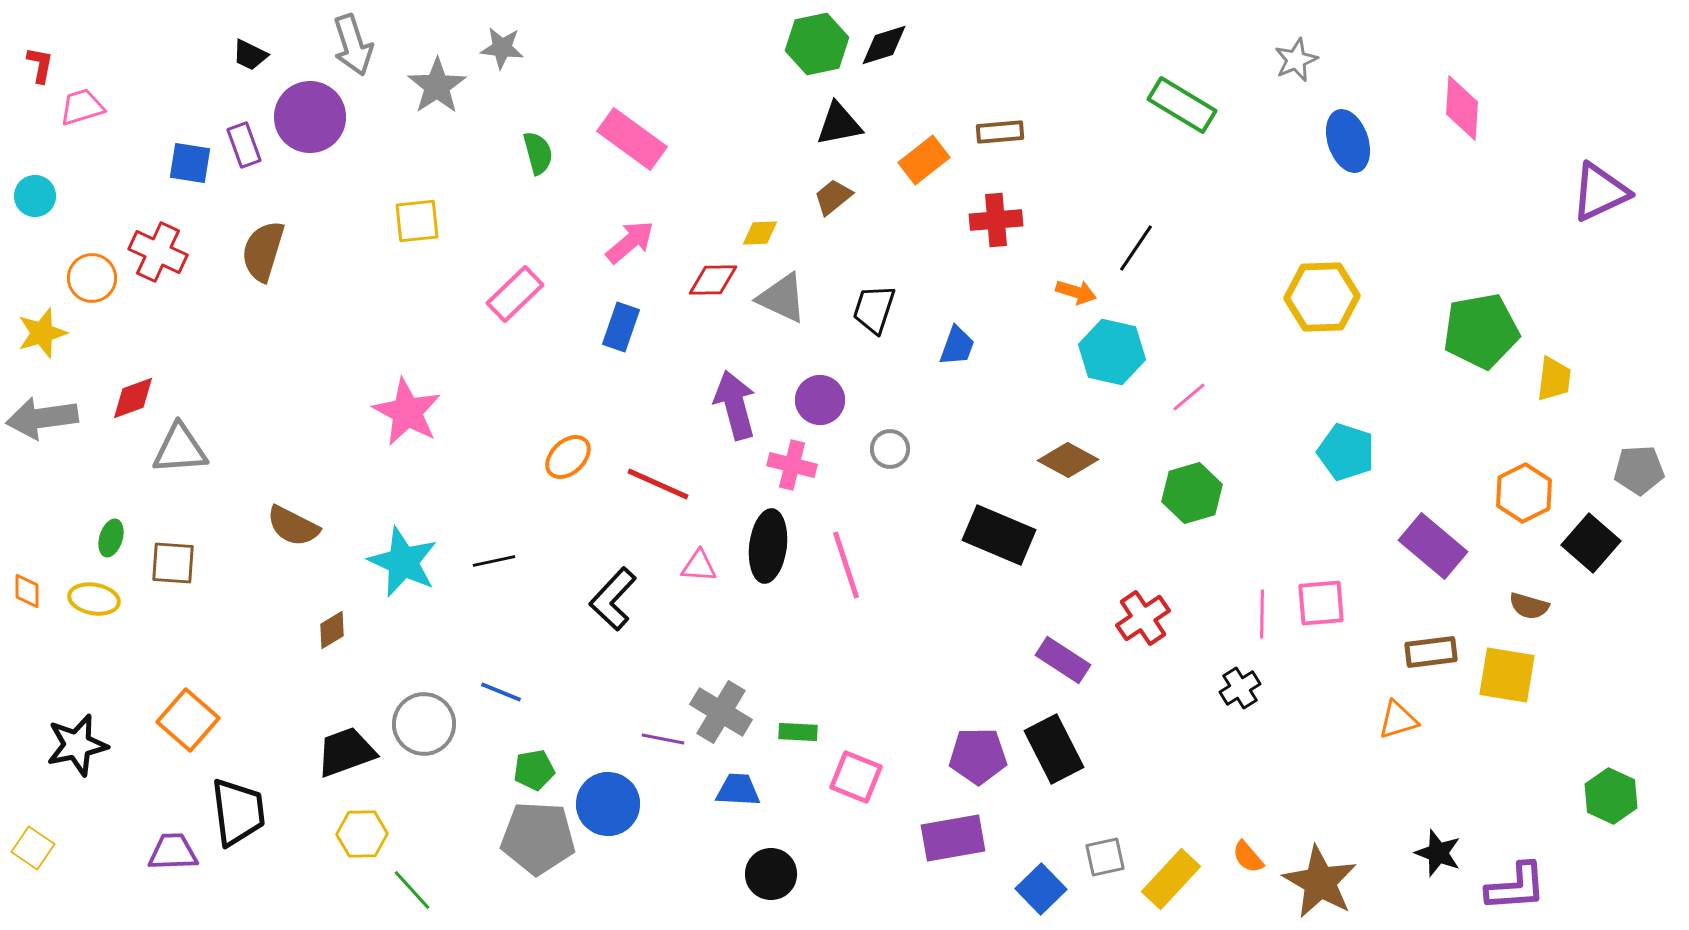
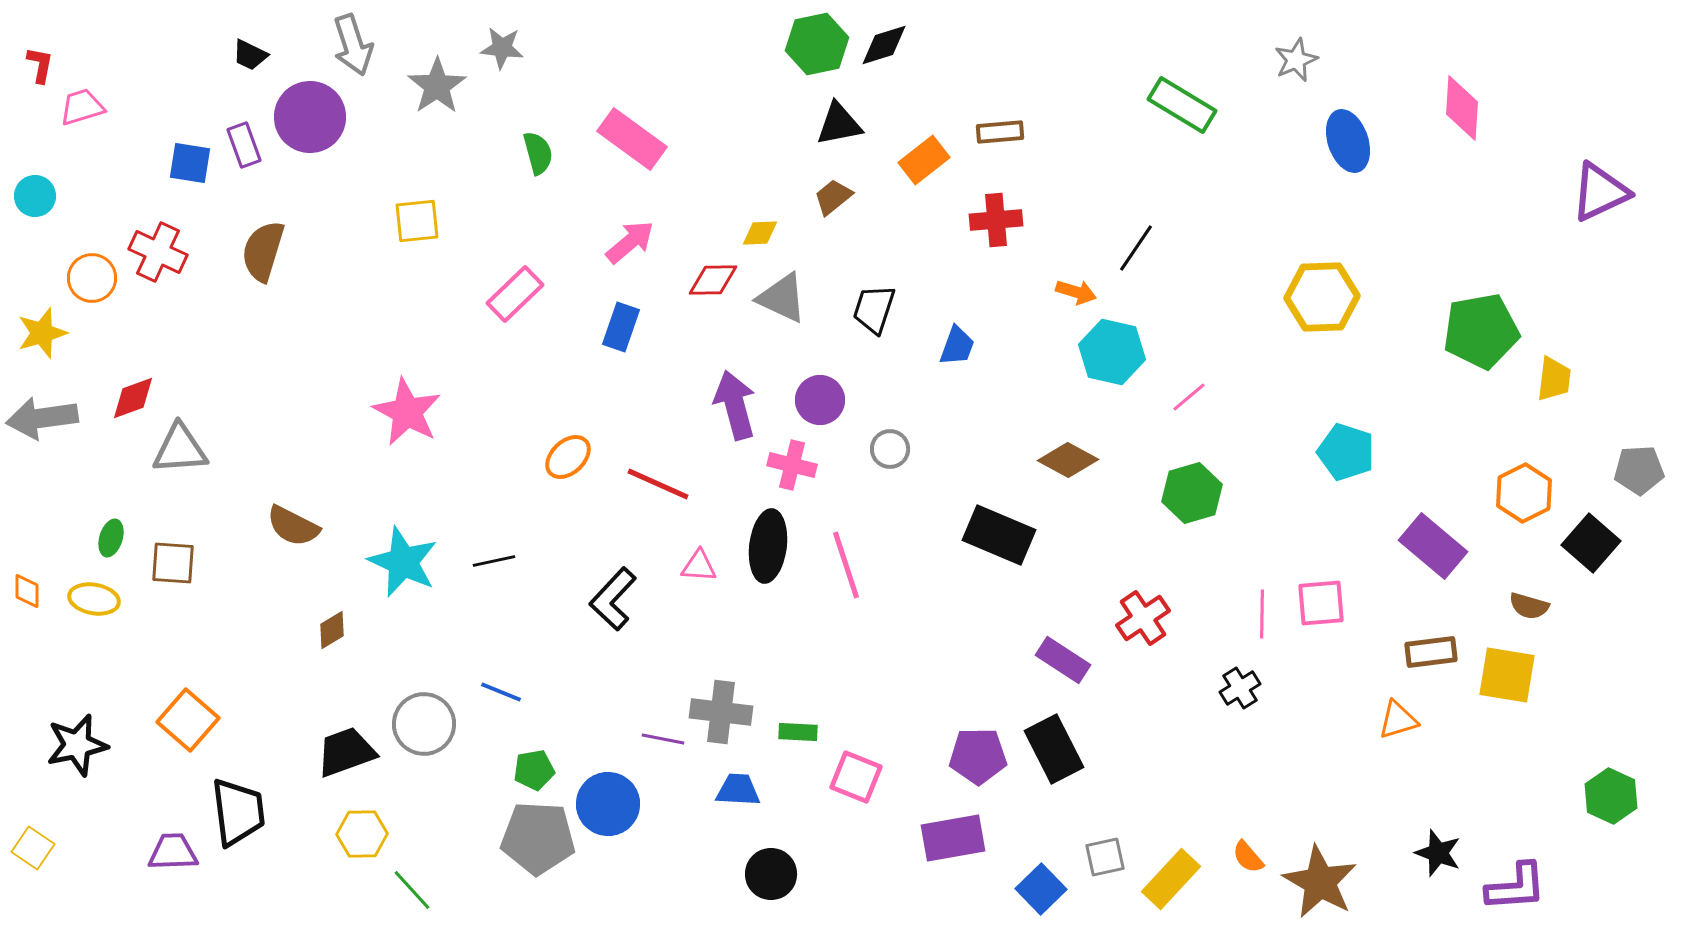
gray cross at (721, 712): rotated 24 degrees counterclockwise
